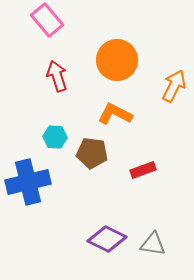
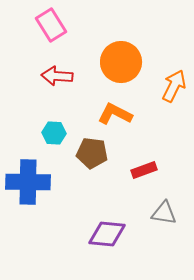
pink rectangle: moved 4 px right, 5 px down; rotated 8 degrees clockwise
orange circle: moved 4 px right, 2 px down
red arrow: rotated 68 degrees counterclockwise
cyan hexagon: moved 1 px left, 4 px up
red rectangle: moved 1 px right
blue cross: rotated 15 degrees clockwise
purple diamond: moved 5 px up; rotated 21 degrees counterclockwise
gray triangle: moved 11 px right, 31 px up
